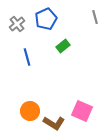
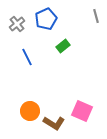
gray line: moved 1 px right, 1 px up
blue line: rotated 12 degrees counterclockwise
